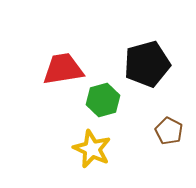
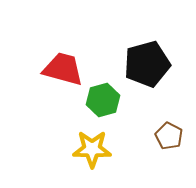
red trapezoid: rotated 24 degrees clockwise
brown pentagon: moved 5 px down
yellow star: rotated 24 degrees counterclockwise
